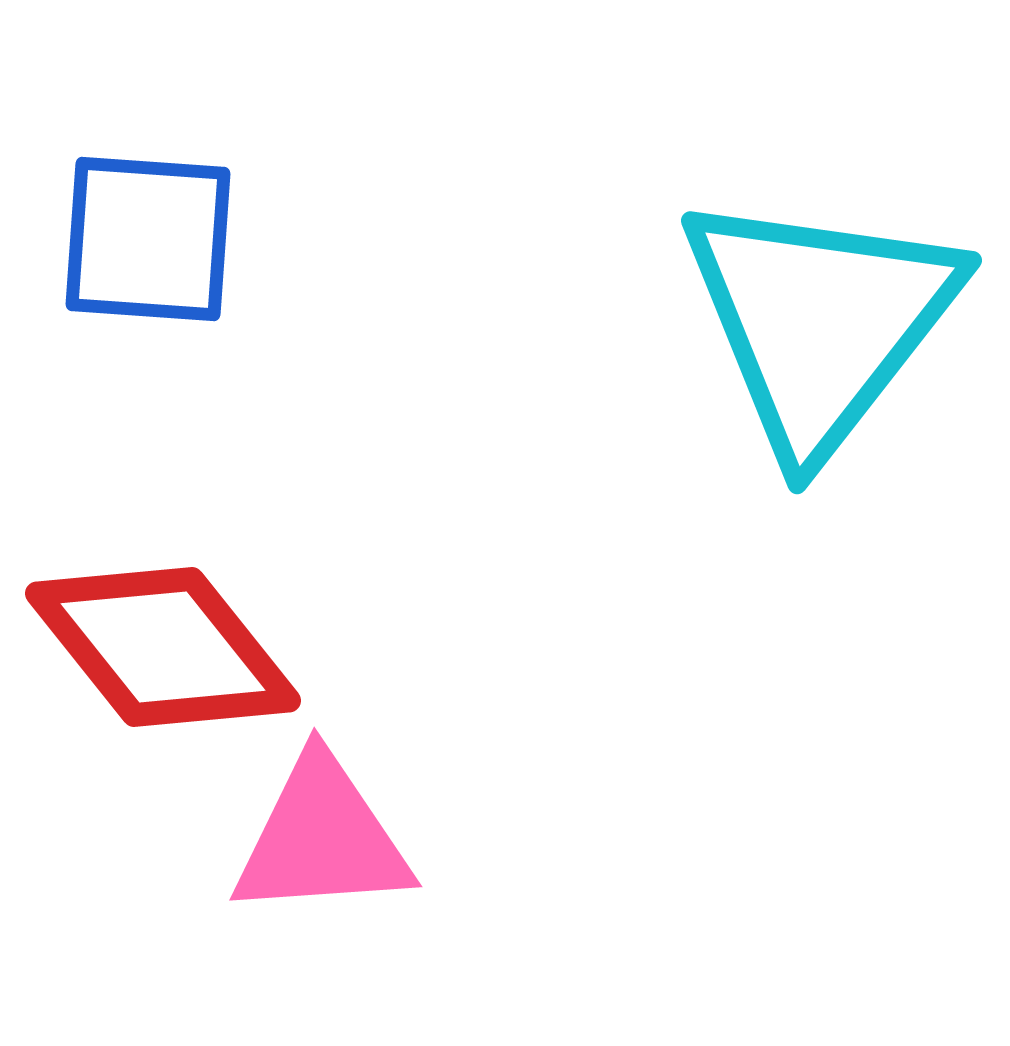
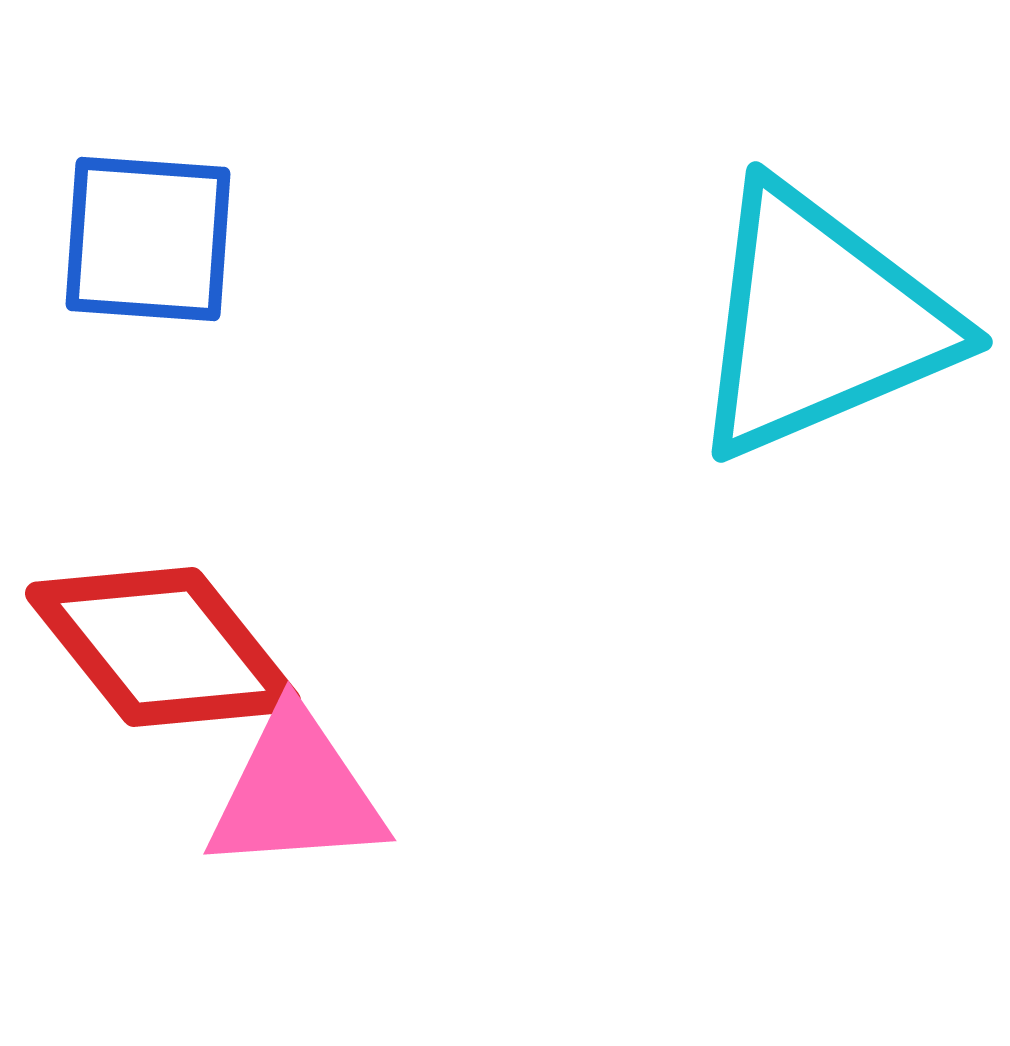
cyan triangle: rotated 29 degrees clockwise
pink triangle: moved 26 px left, 46 px up
